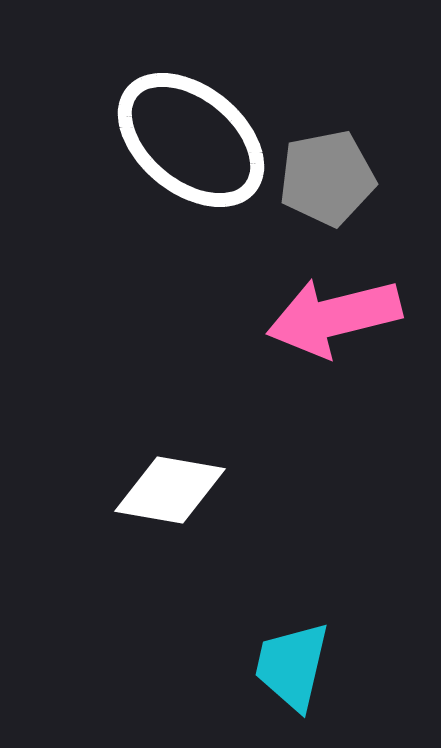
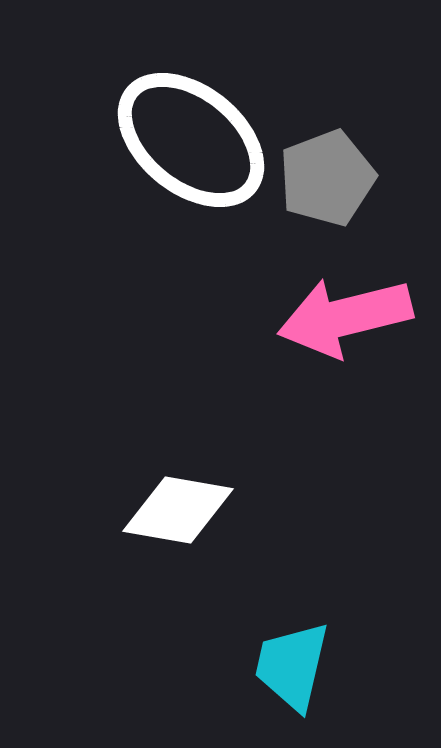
gray pentagon: rotated 10 degrees counterclockwise
pink arrow: moved 11 px right
white diamond: moved 8 px right, 20 px down
